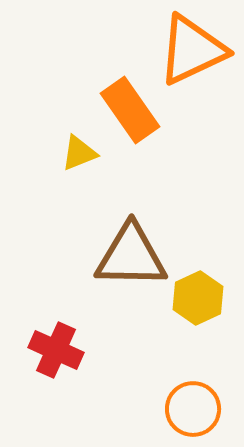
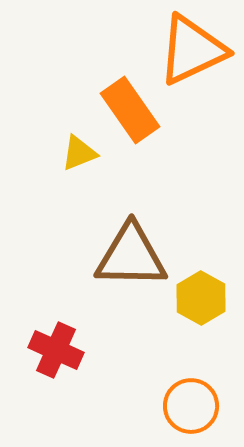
yellow hexagon: moved 3 px right; rotated 6 degrees counterclockwise
orange circle: moved 2 px left, 3 px up
